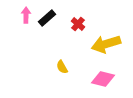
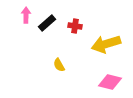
black rectangle: moved 5 px down
red cross: moved 3 px left, 2 px down; rotated 32 degrees counterclockwise
yellow semicircle: moved 3 px left, 2 px up
pink diamond: moved 7 px right, 3 px down
